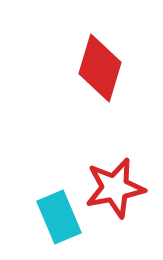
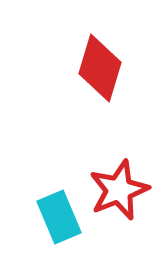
red star: moved 4 px right, 2 px down; rotated 10 degrees counterclockwise
